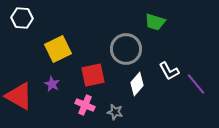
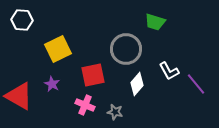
white hexagon: moved 2 px down
